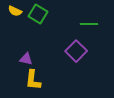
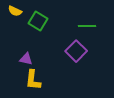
green square: moved 7 px down
green line: moved 2 px left, 2 px down
